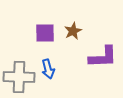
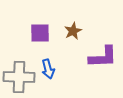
purple square: moved 5 px left
